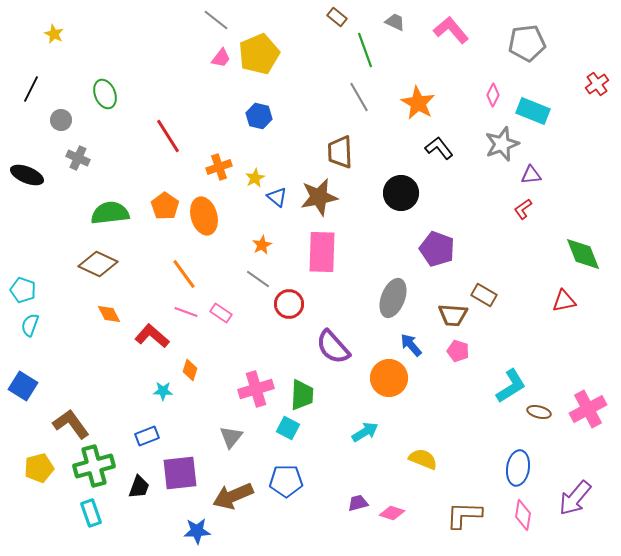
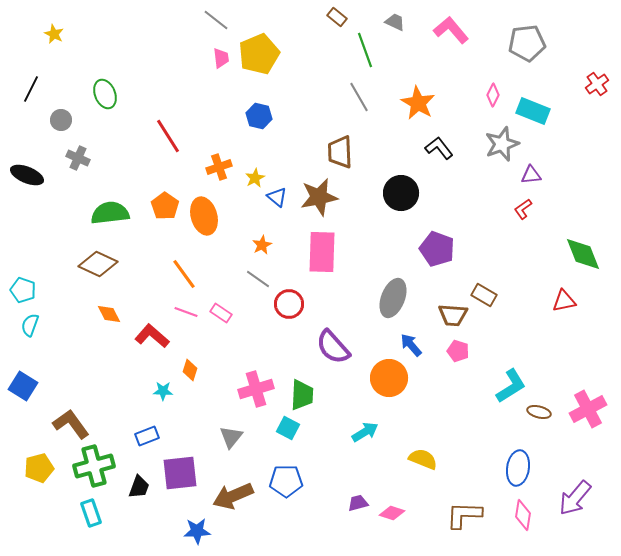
pink trapezoid at (221, 58): rotated 45 degrees counterclockwise
